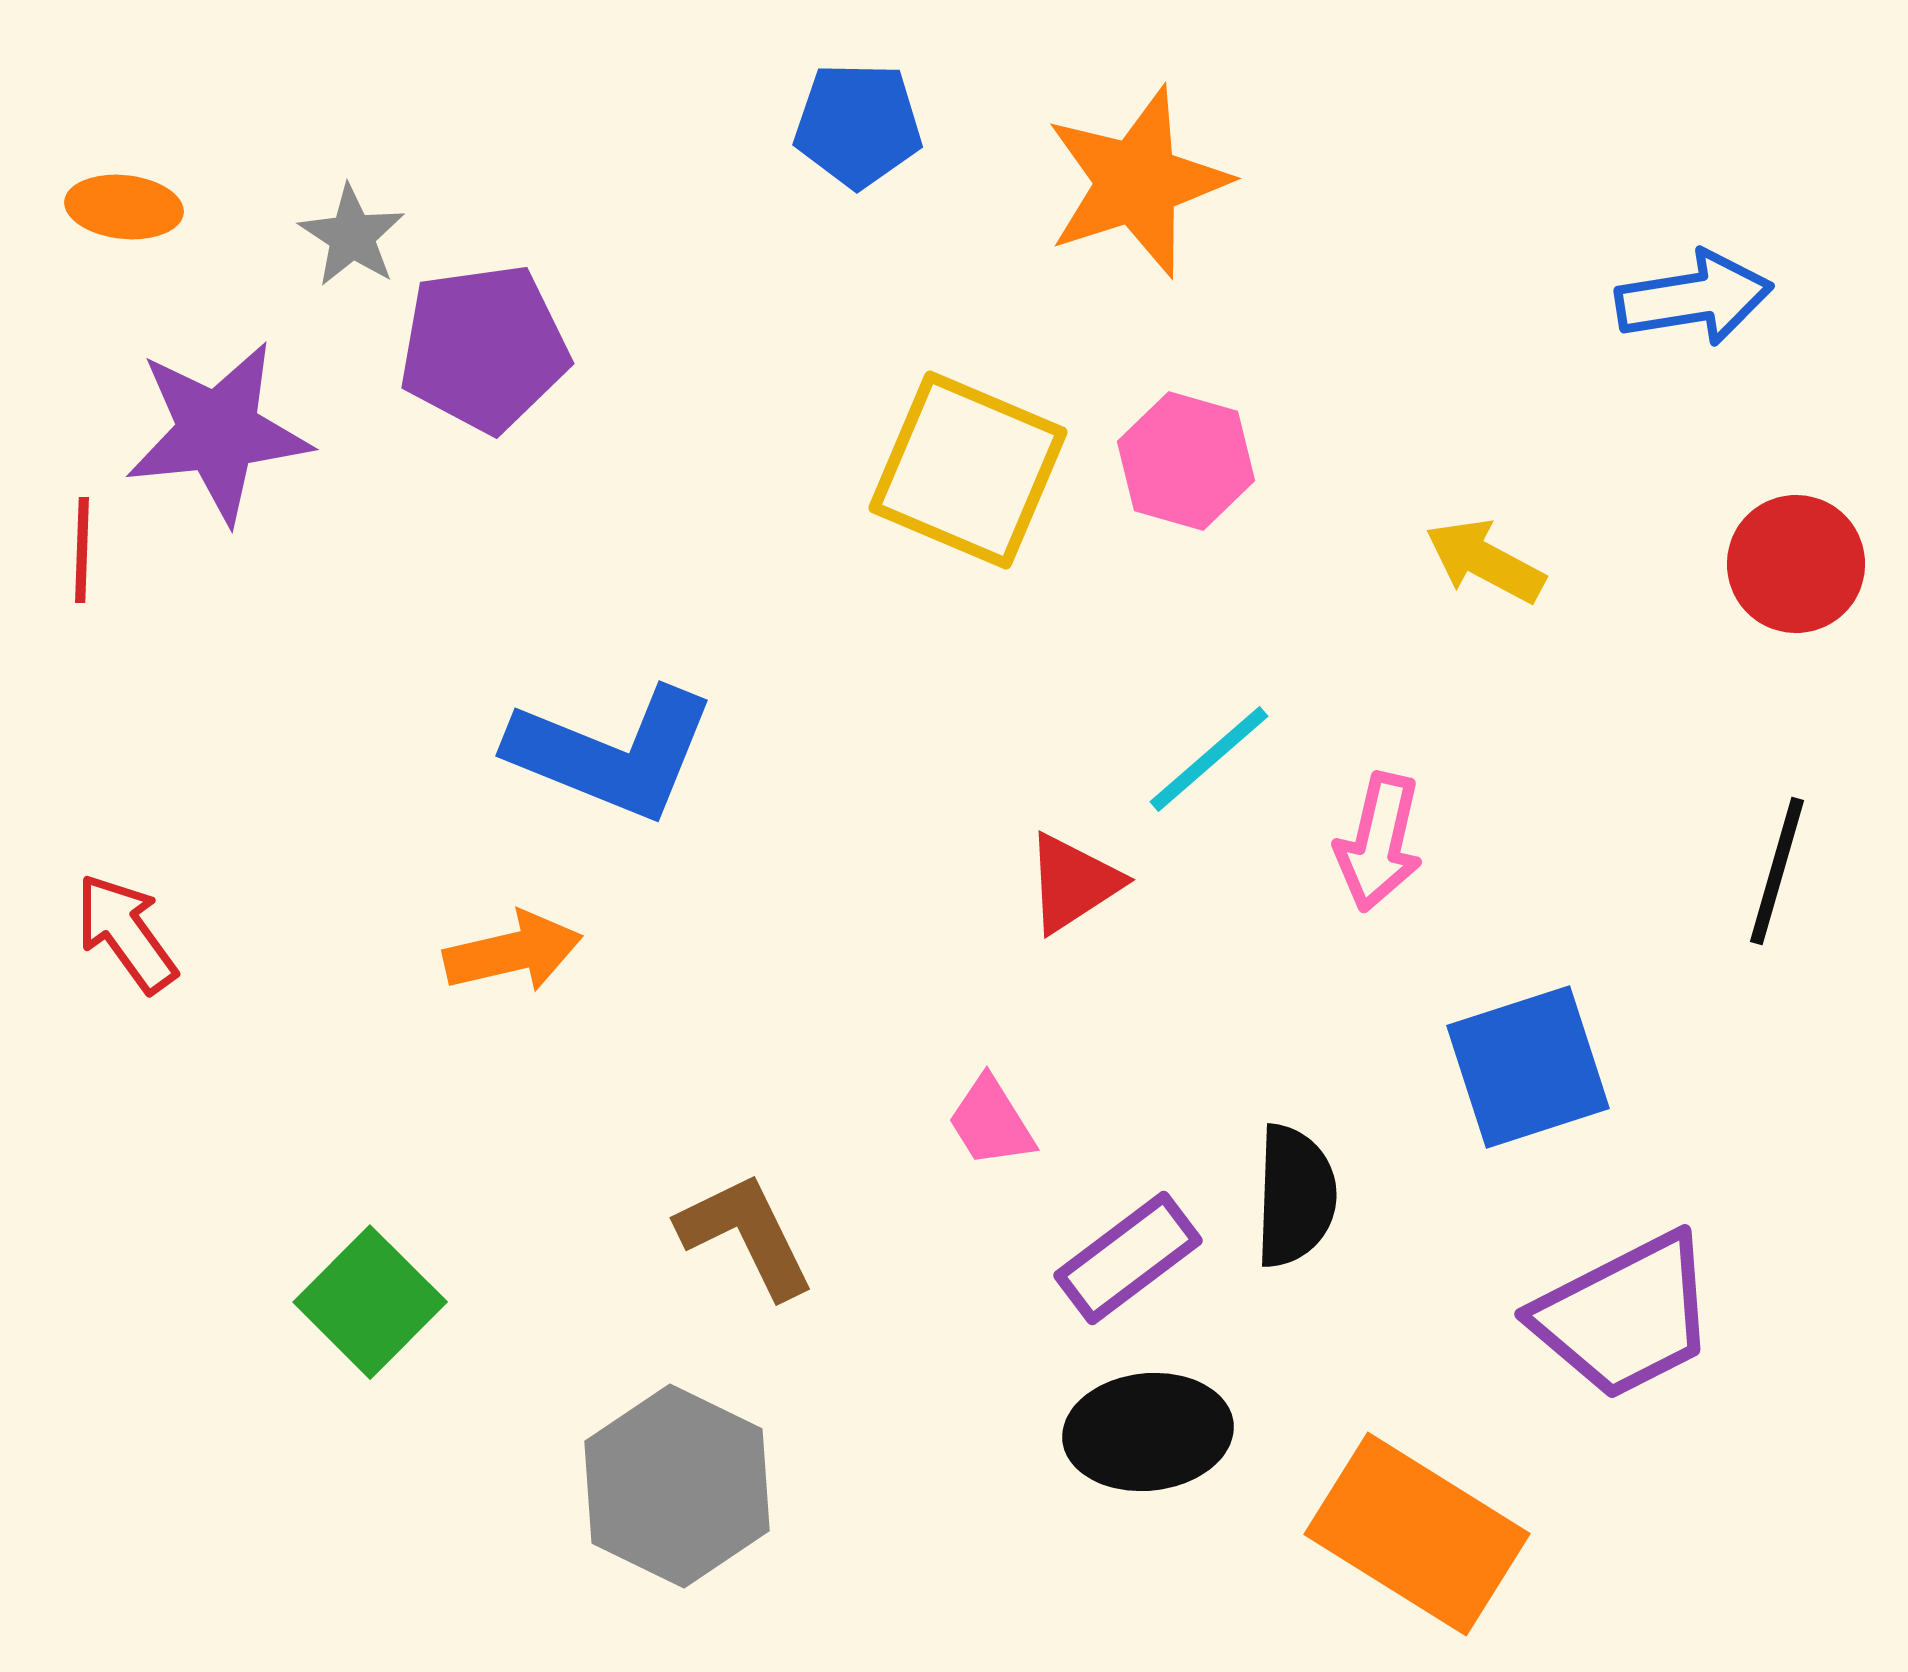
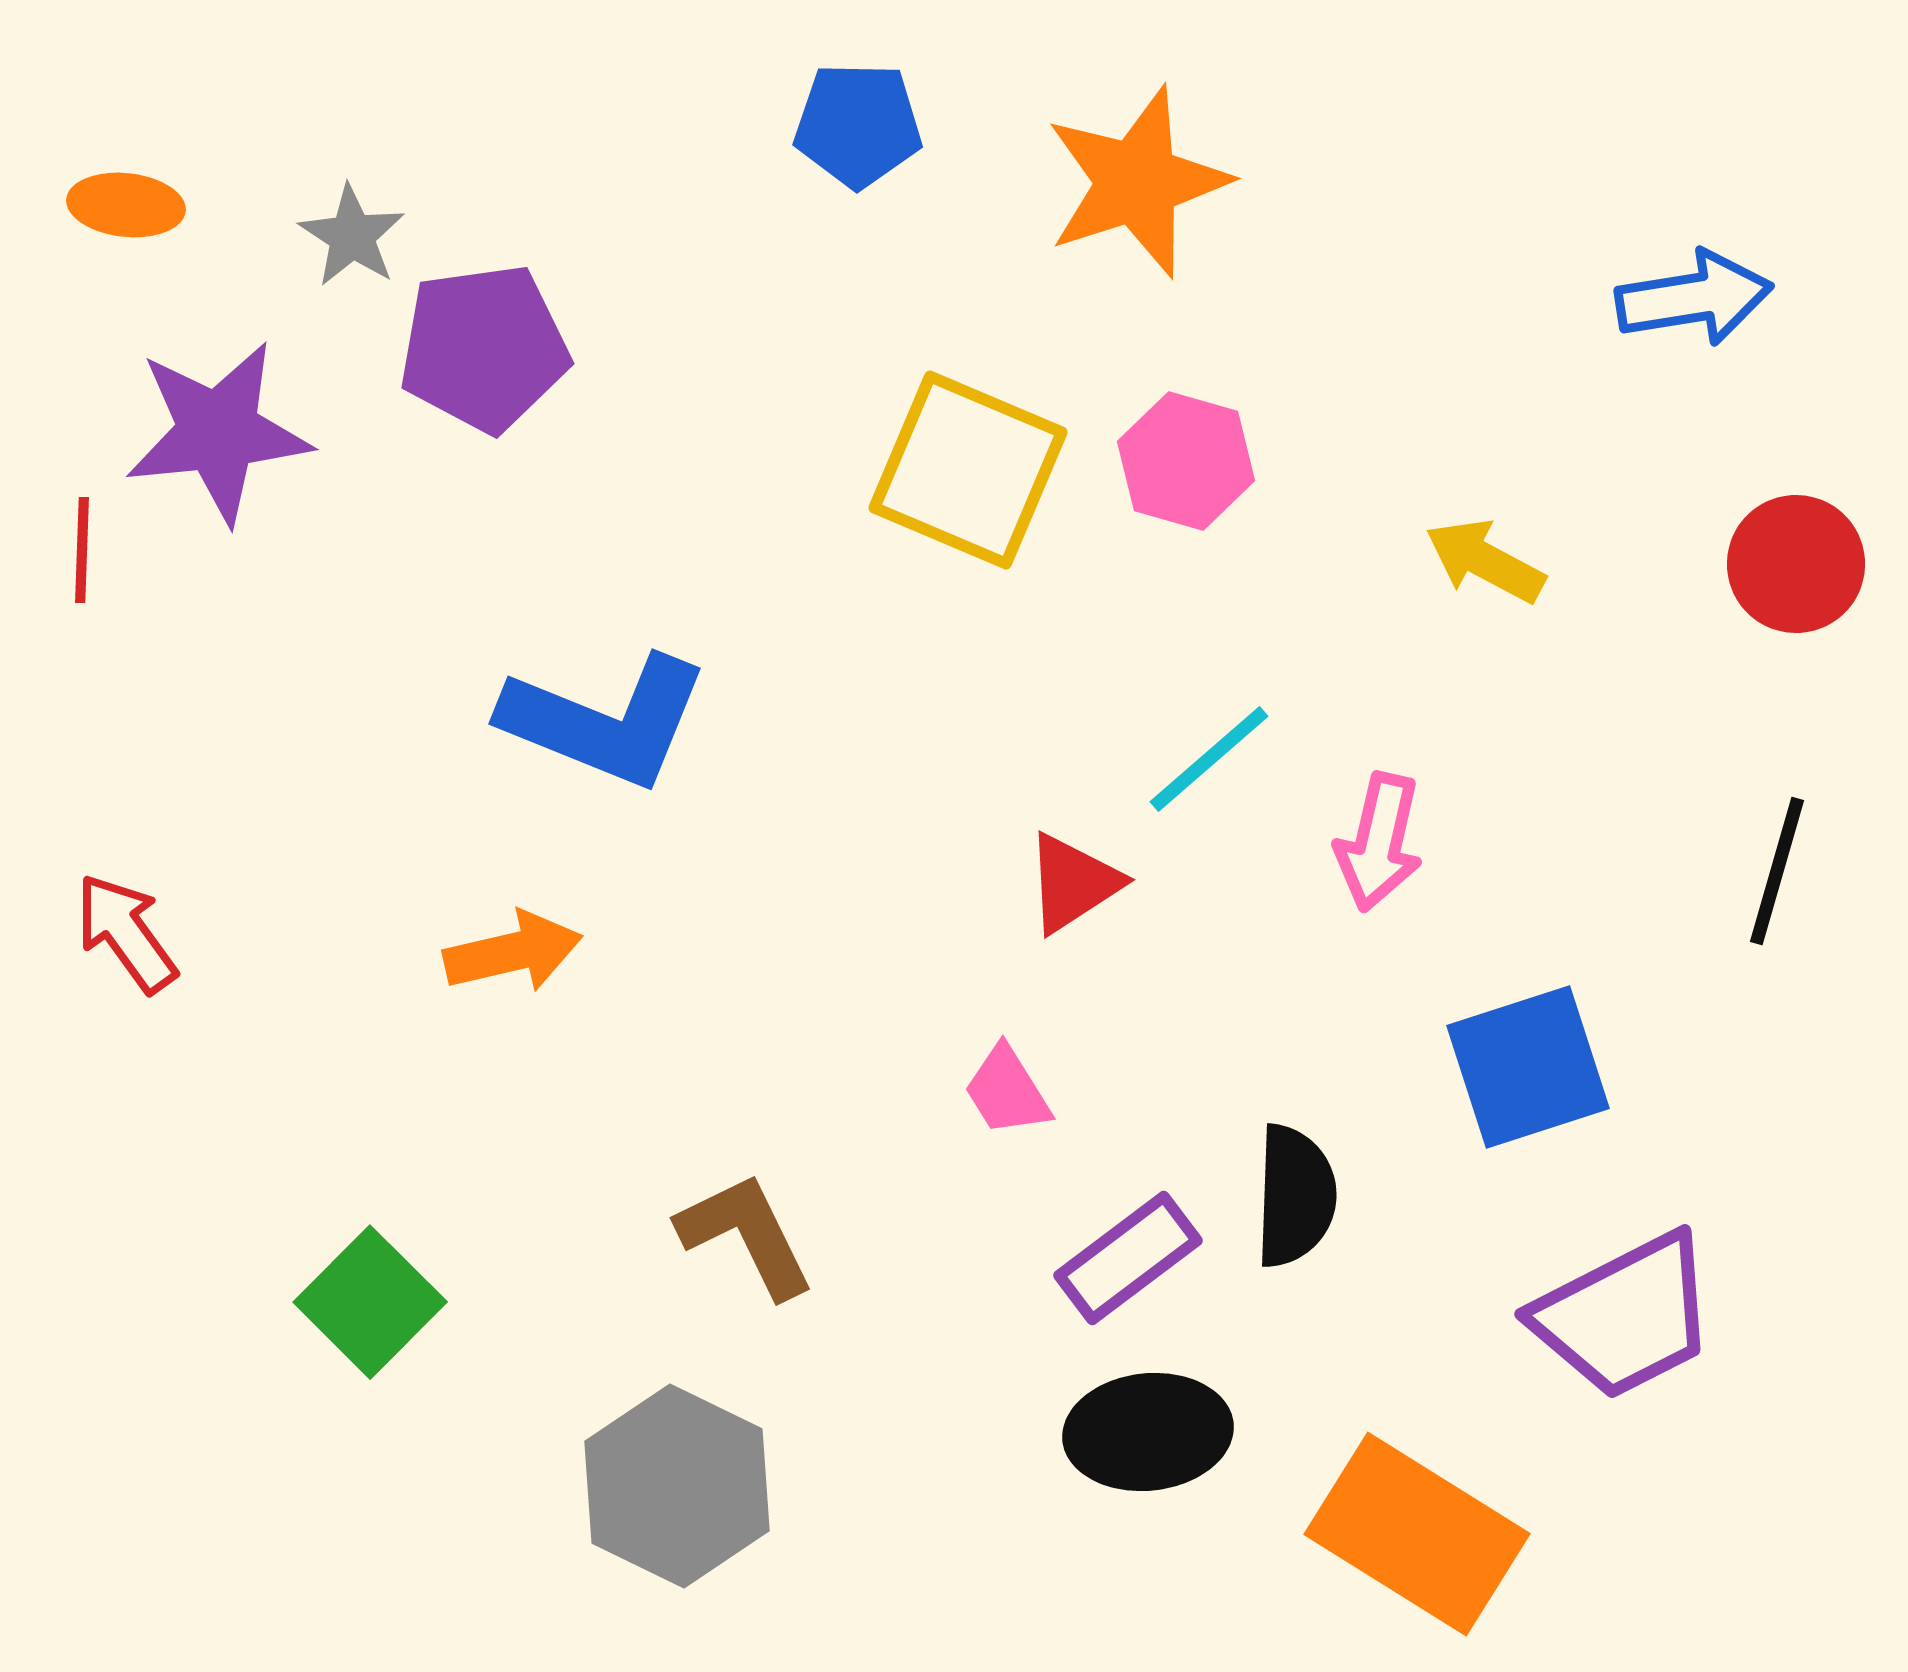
orange ellipse: moved 2 px right, 2 px up
blue L-shape: moved 7 px left, 32 px up
pink trapezoid: moved 16 px right, 31 px up
